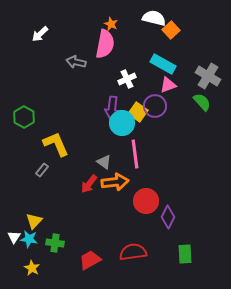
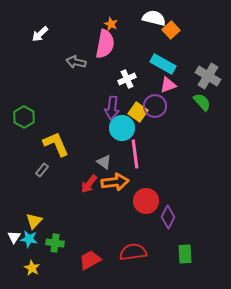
cyan circle: moved 5 px down
